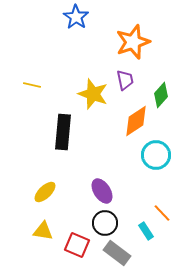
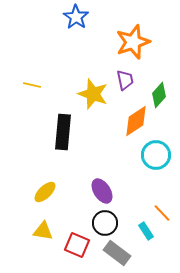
green diamond: moved 2 px left
